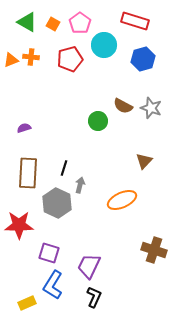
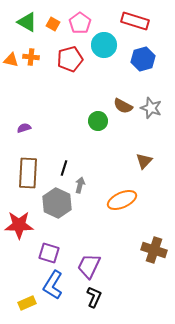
orange triangle: rotated 35 degrees clockwise
